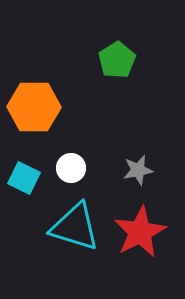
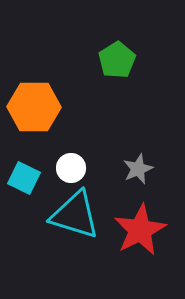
gray star: moved 1 px up; rotated 12 degrees counterclockwise
cyan triangle: moved 12 px up
red star: moved 2 px up
